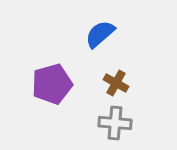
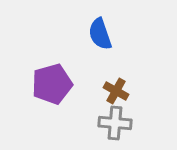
blue semicircle: rotated 68 degrees counterclockwise
brown cross: moved 8 px down
